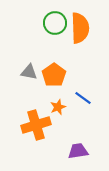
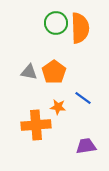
green circle: moved 1 px right
orange pentagon: moved 3 px up
orange star: rotated 28 degrees clockwise
orange cross: rotated 12 degrees clockwise
purple trapezoid: moved 8 px right, 5 px up
